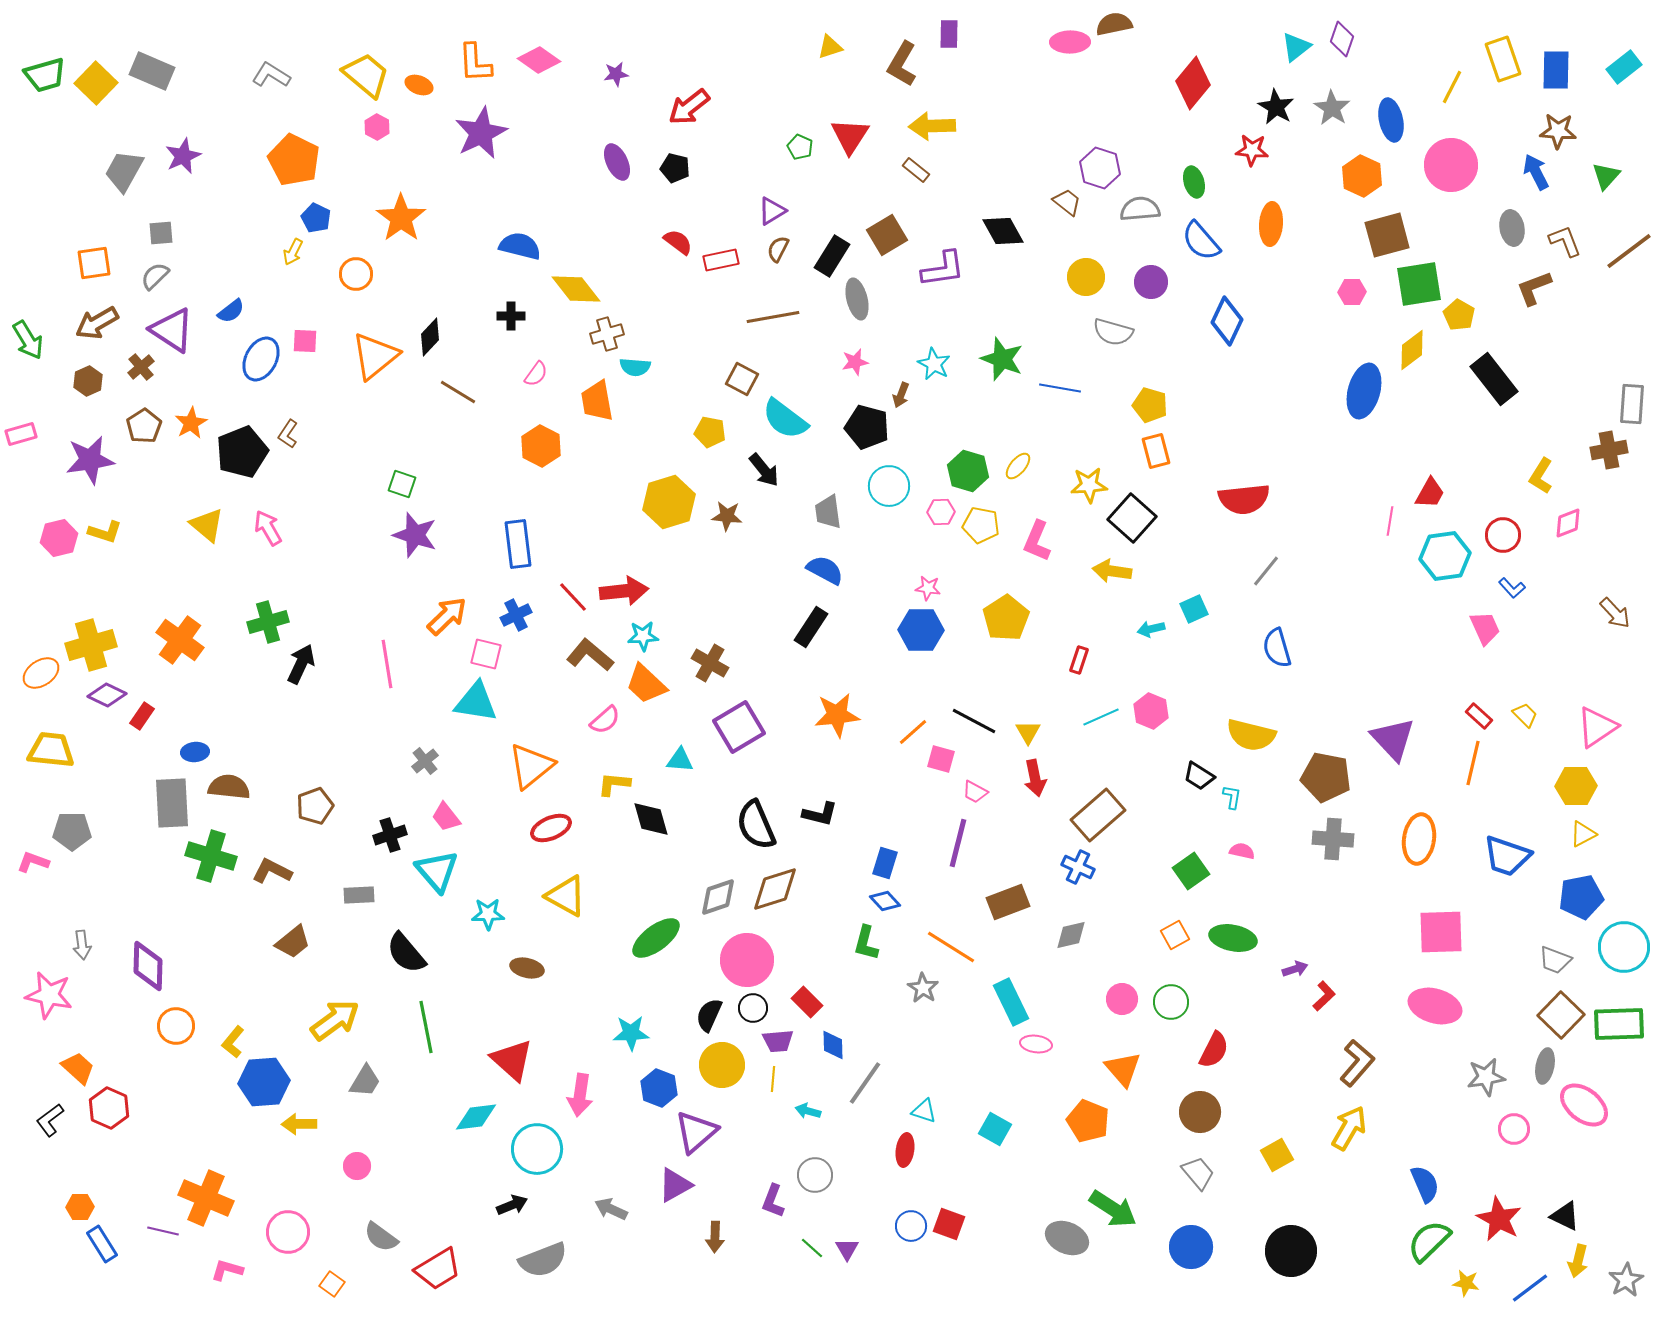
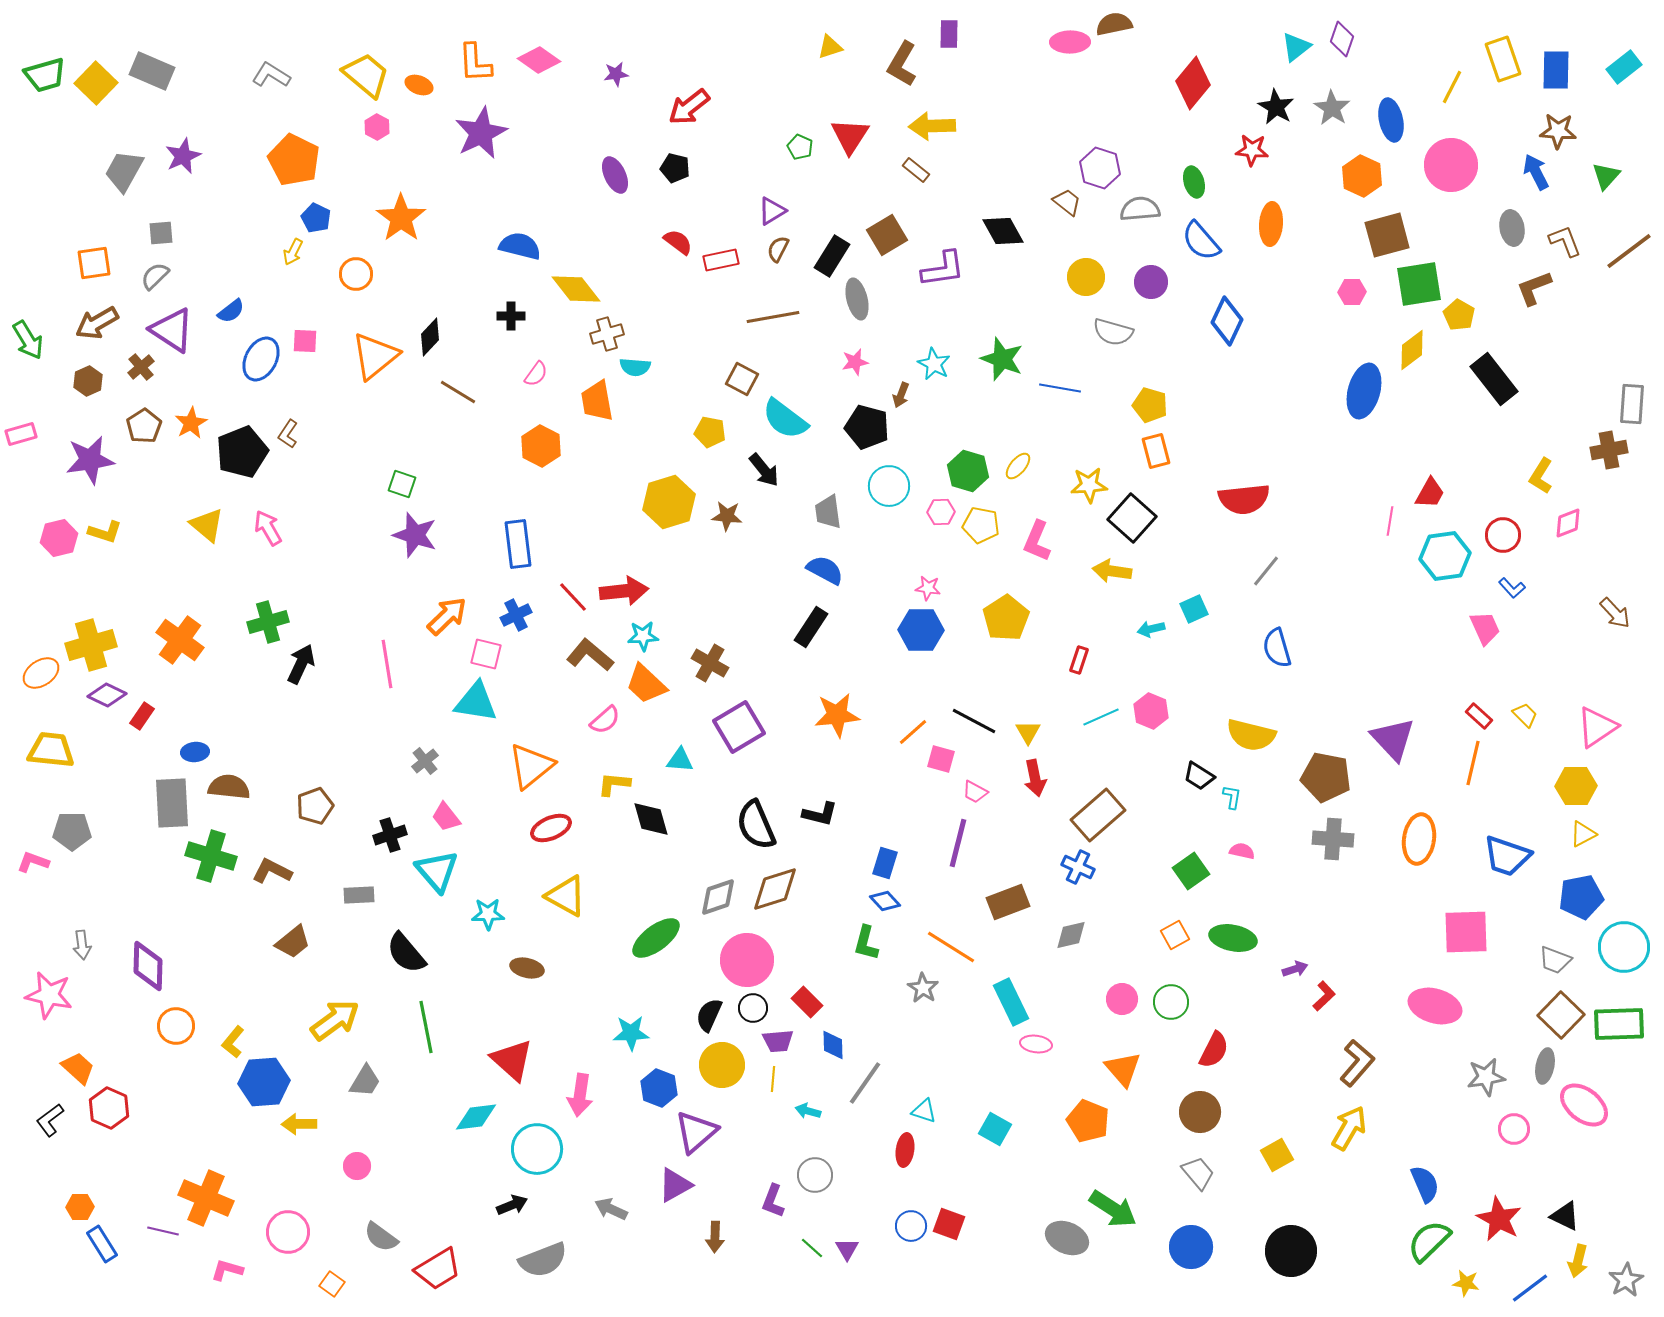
purple ellipse at (617, 162): moved 2 px left, 13 px down
pink square at (1441, 932): moved 25 px right
